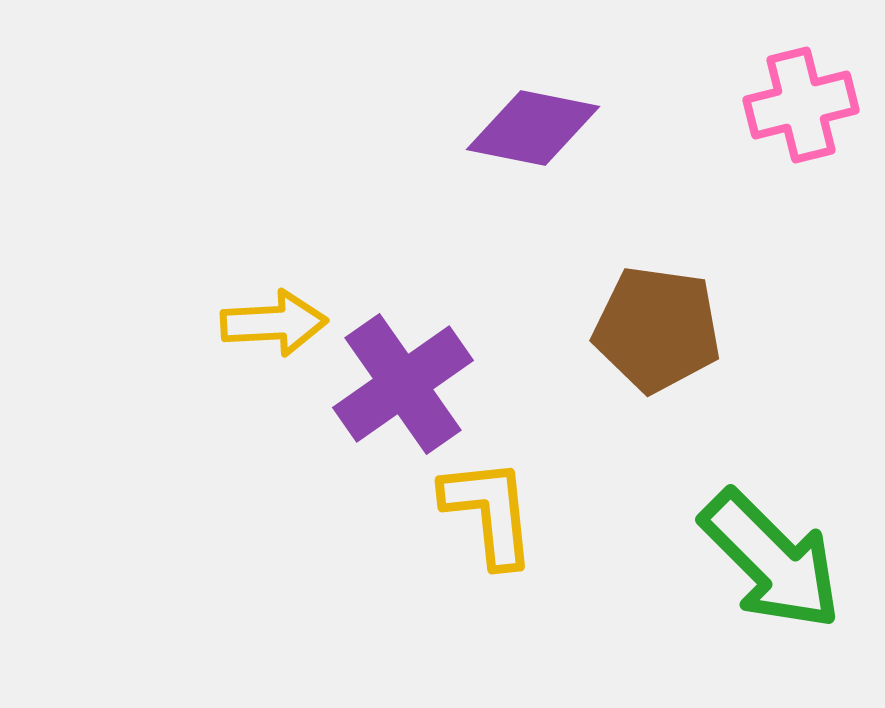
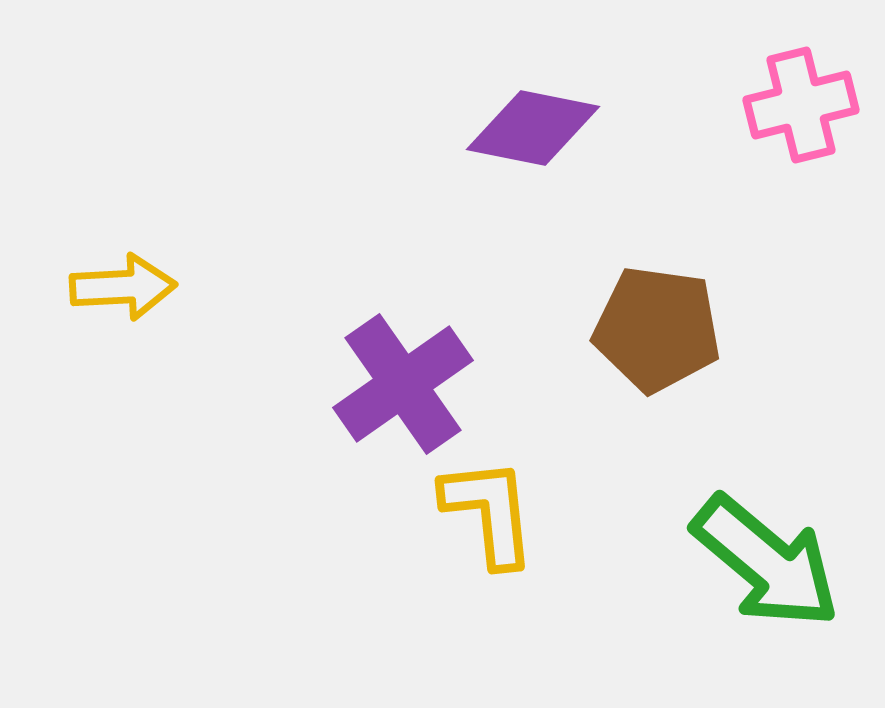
yellow arrow: moved 151 px left, 36 px up
green arrow: moved 5 px left, 2 px down; rotated 5 degrees counterclockwise
